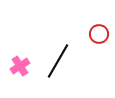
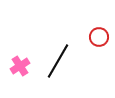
red circle: moved 3 px down
